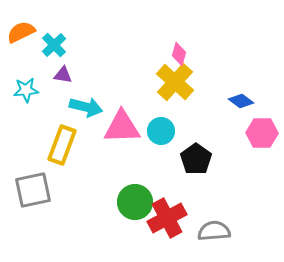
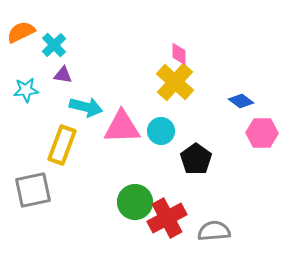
pink diamond: rotated 15 degrees counterclockwise
